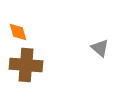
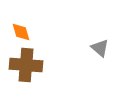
orange diamond: moved 3 px right
